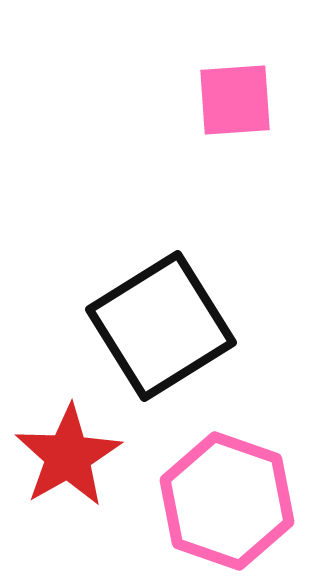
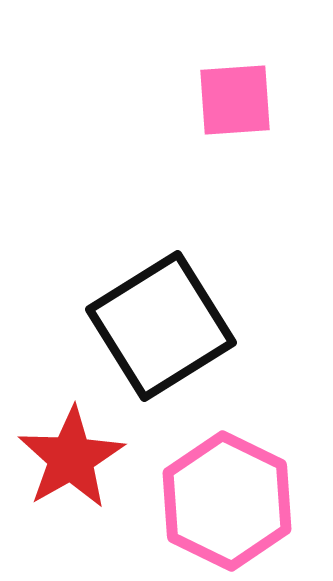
red star: moved 3 px right, 2 px down
pink hexagon: rotated 7 degrees clockwise
